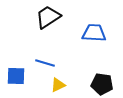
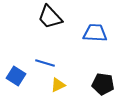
black trapezoid: moved 2 px right; rotated 100 degrees counterclockwise
blue trapezoid: moved 1 px right
blue square: rotated 30 degrees clockwise
black pentagon: moved 1 px right
